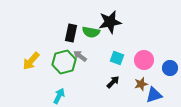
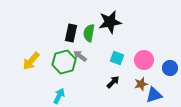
green semicircle: moved 2 px left, 1 px down; rotated 90 degrees clockwise
